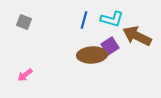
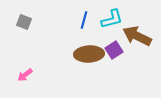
cyan L-shape: rotated 30 degrees counterclockwise
purple square: moved 4 px right, 4 px down
brown ellipse: moved 3 px left, 1 px up
